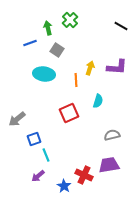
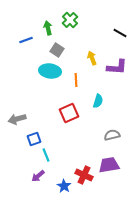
black line: moved 1 px left, 7 px down
blue line: moved 4 px left, 3 px up
yellow arrow: moved 2 px right, 10 px up; rotated 40 degrees counterclockwise
cyan ellipse: moved 6 px right, 3 px up
gray arrow: rotated 24 degrees clockwise
